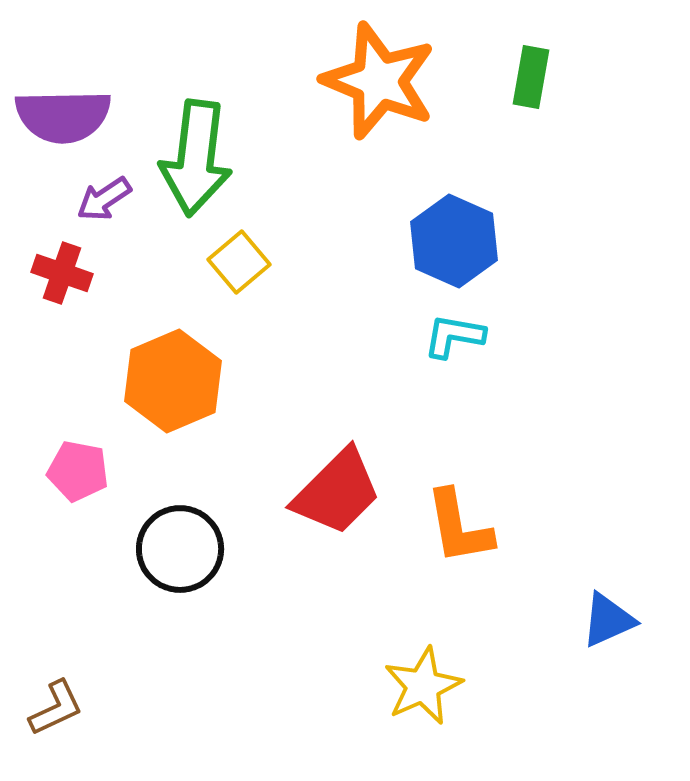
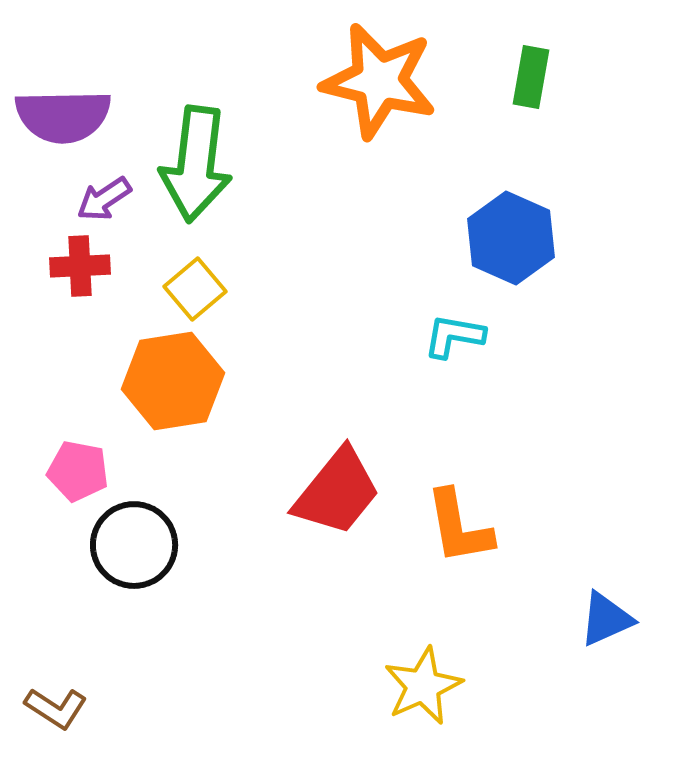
orange star: rotated 8 degrees counterclockwise
green arrow: moved 6 px down
blue hexagon: moved 57 px right, 3 px up
yellow square: moved 44 px left, 27 px down
red cross: moved 18 px right, 7 px up; rotated 22 degrees counterclockwise
orange hexagon: rotated 14 degrees clockwise
red trapezoid: rotated 6 degrees counterclockwise
black circle: moved 46 px left, 4 px up
blue triangle: moved 2 px left, 1 px up
brown L-shape: rotated 58 degrees clockwise
